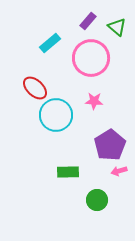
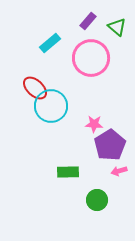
pink star: moved 23 px down
cyan circle: moved 5 px left, 9 px up
